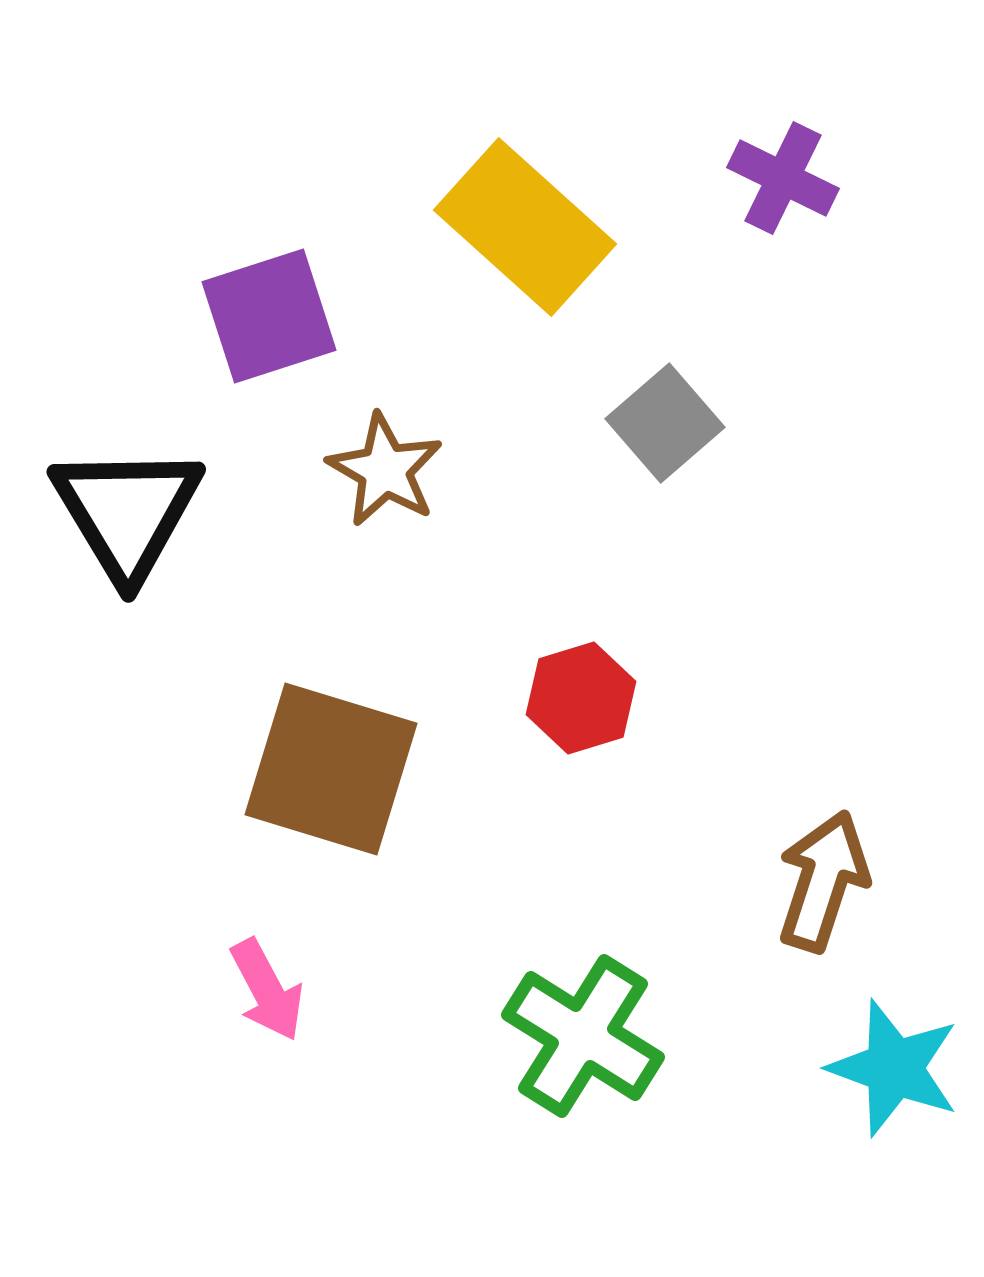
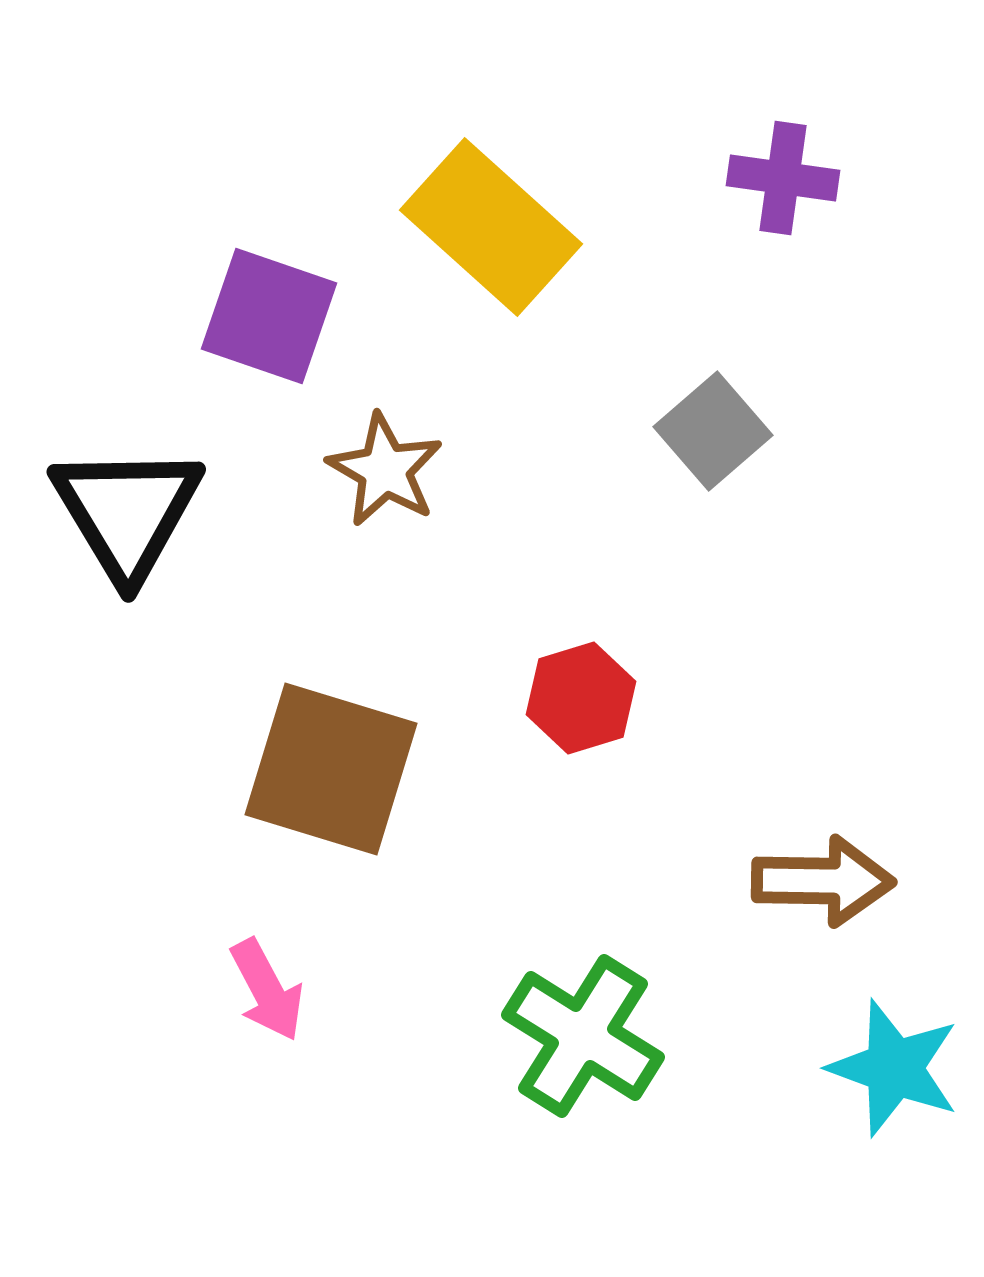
purple cross: rotated 18 degrees counterclockwise
yellow rectangle: moved 34 px left
purple square: rotated 37 degrees clockwise
gray square: moved 48 px right, 8 px down
brown arrow: rotated 73 degrees clockwise
